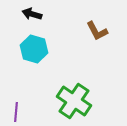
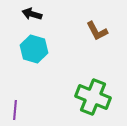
green cross: moved 19 px right, 4 px up; rotated 12 degrees counterclockwise
purple line: moved 1 px left, 2 px up
